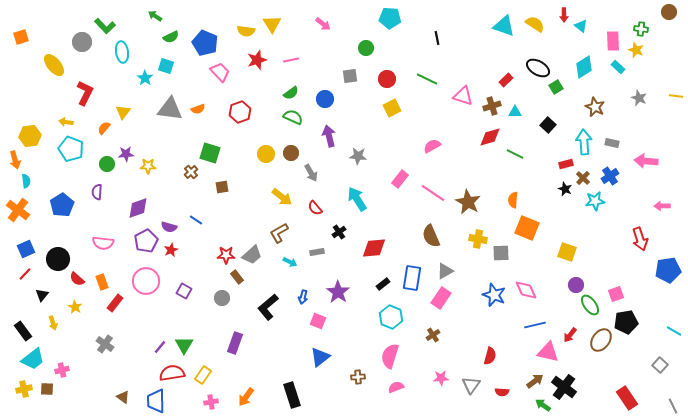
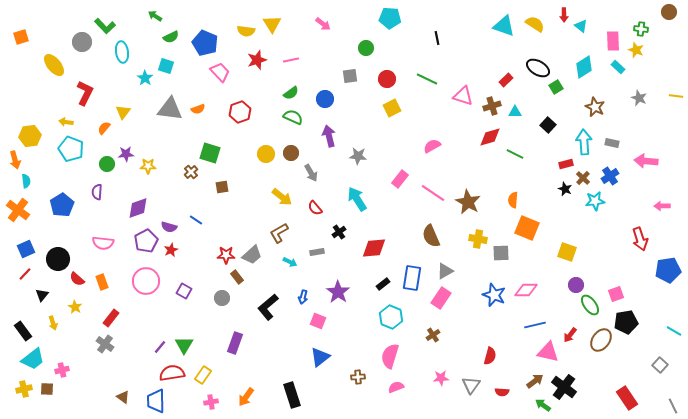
pink diamond at (526, 290): rotated 65 degrees counterclockwise
red rectangle at (115, 303): moved 4 px left, 15 px down
